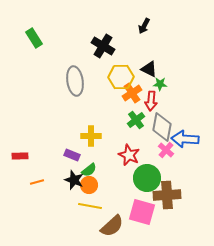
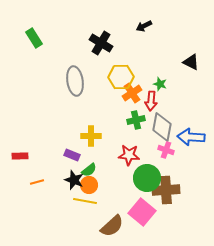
black arrow: rotated 35 degrees clockwise
black cross: moved 2 px left, 3 px up
black triangle: moved 42 px right, 7 px up
green star: rotated 16 degrees clockwise
green cross: rotated 24 degrees clockwise
blue arrow: moved 6 px right, 2 px up
pink cross: rotated 21 degrees counterclockwise
red star: rotated 20 degrees counterclockwise
brown cross: moved 1 px left, 5 px up
yellow line: moved 5 px left, 5 px up
pink square: rotated 24 degrees clockwise
